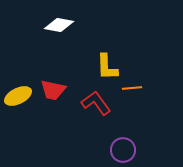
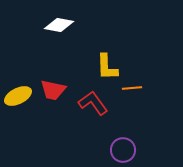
red L-shape: moved 3 px left
